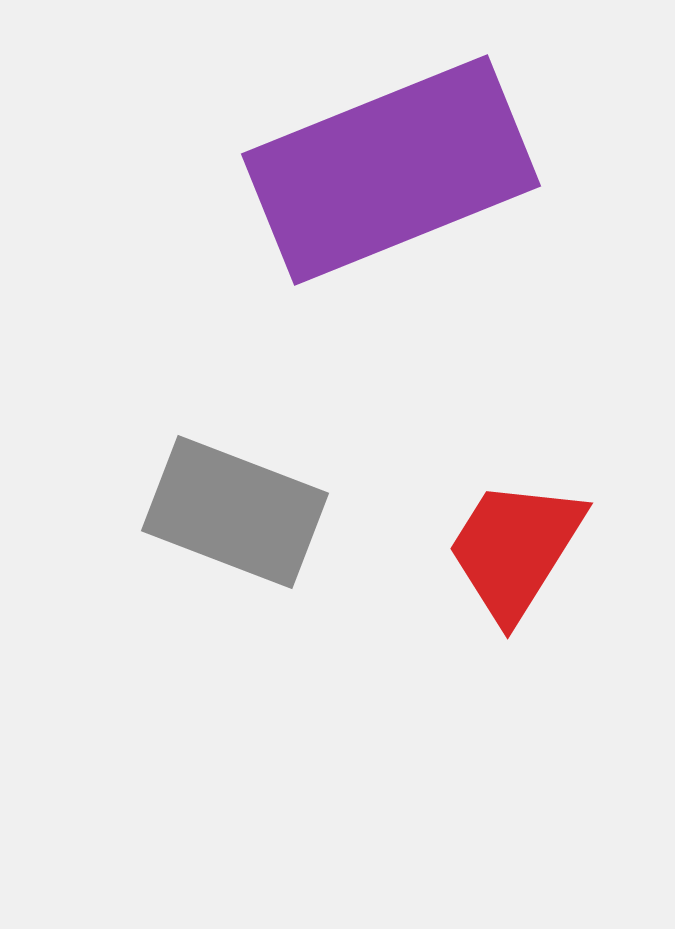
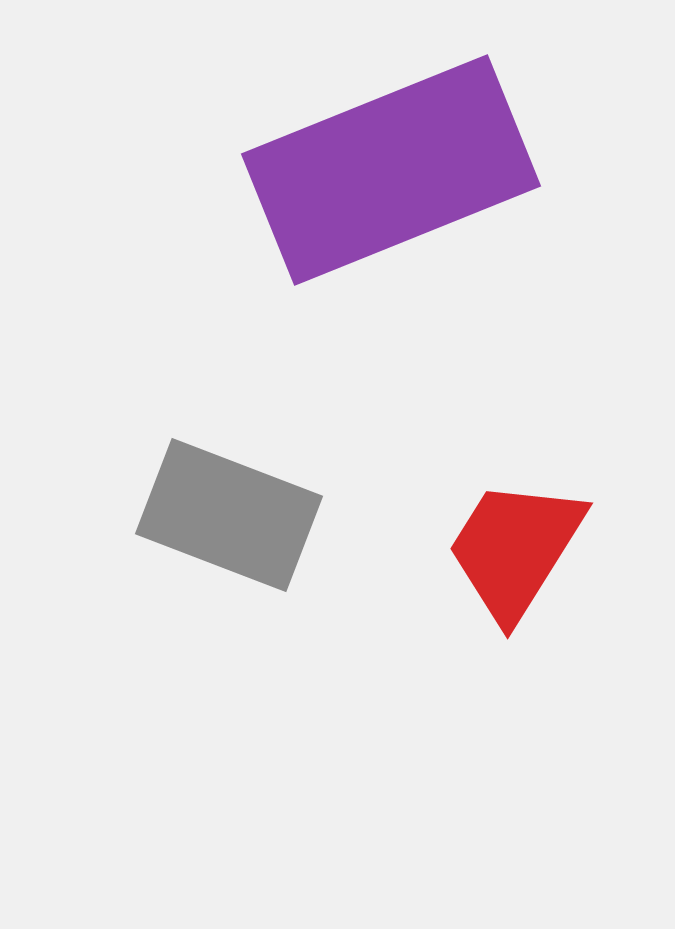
gray rectangle: moved 6 px left, 3 px down
